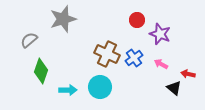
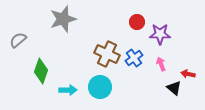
red circle: moved 2 px down
purple star: rotated 20 degrees counterclockwise
gray semicircle: moved 11 px left
pink arrow: rotated 40 degrees clockwise
